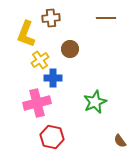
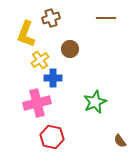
brown cross: rotated 12 degrees counterclockwise
